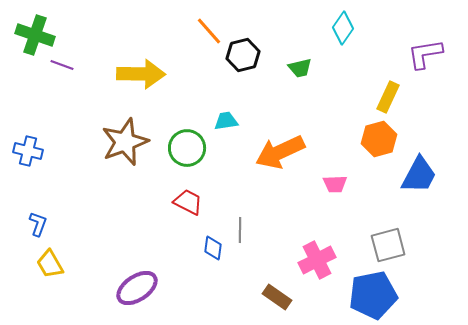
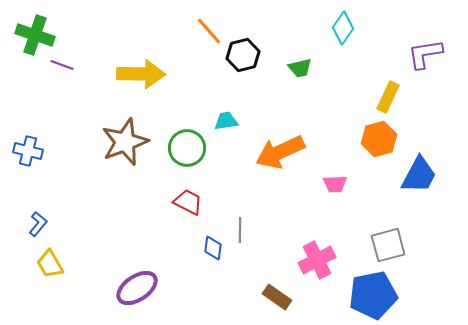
blue L-shape: rotated 20 degrees clockwise
